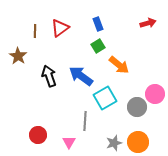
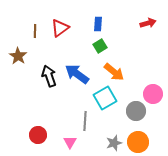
blue rectangle: rotated 24 degrees clockwise
green square: moved 2 px right
orange arrow: moved 5 px left, 7 px down
blue arrow: moved 4 px left, 2 px up
pink circle: moved 2 px left
gray circle: moved 1 px left, 4 px down
pink triangle: moved 1 px right
